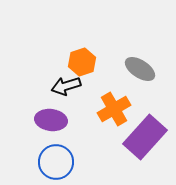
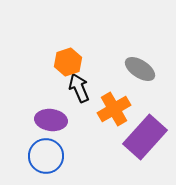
orange hexagon: moved 14 px left
black arrow: moved 13 px right, 2 px down; rotated 84 degrees clockwise
blue circle: moved 10 px left, 6 px up
